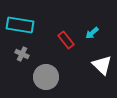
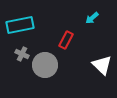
cyan rectangle: rotated 20 degrees counterclockwise
cyan arrow: moved 15 px up
red rectangle: rotated 66 degrees clockwise
gray circle: moved 1 px left, 12 px up
